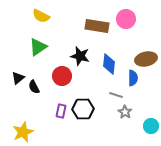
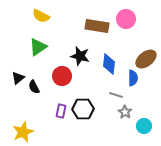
brown ellipse: rotated 25 degrees counterclockwise
cyan circle: moved 7 px left
